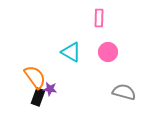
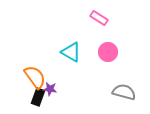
pink rectangle: rotated 60 degrees counterclockwise
